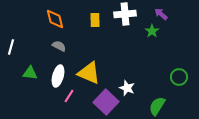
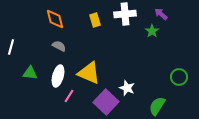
yellow rectangle: rotated 16 degrees counterclockwise
